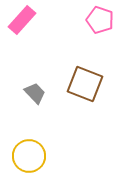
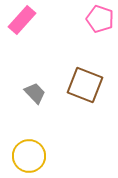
pink pentagon: moved 1 px up
brown square: moved 1 px down
